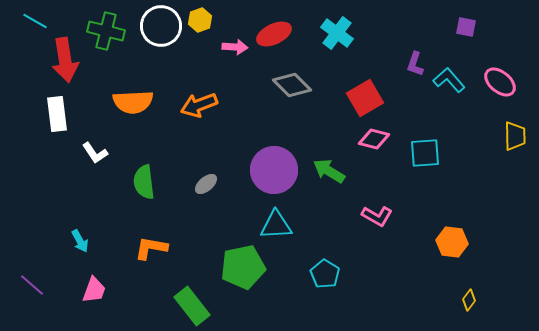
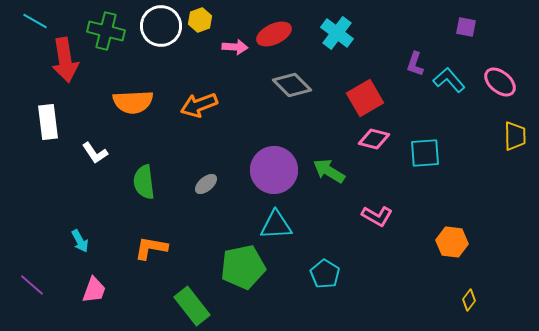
white rectangle: moved 9 px left, 8 px down
